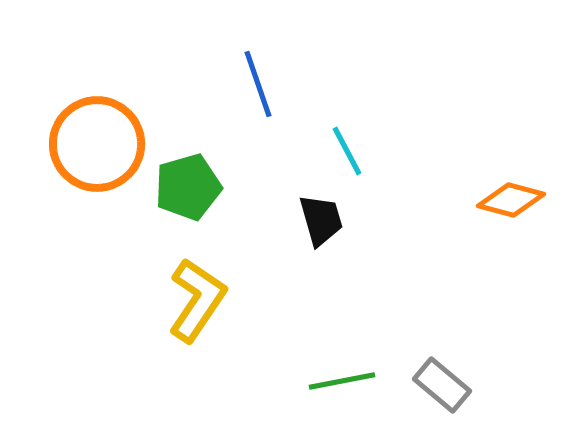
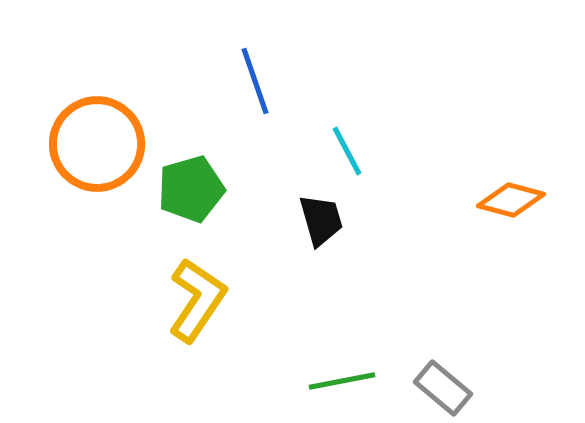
blue line: moved 3 px left, 3 px up
green pentagon: moved 3 px right, 2 px down
gray rectangle: moved 1 px right, 3 px down
